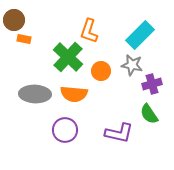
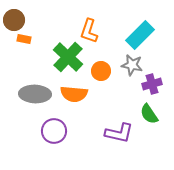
purple circle: moved 11 px left, 1 px down
